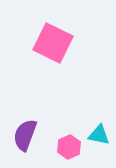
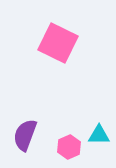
pink square: moved 5 px right
cyan triangle: rotated 10 degrees counterclockwise
